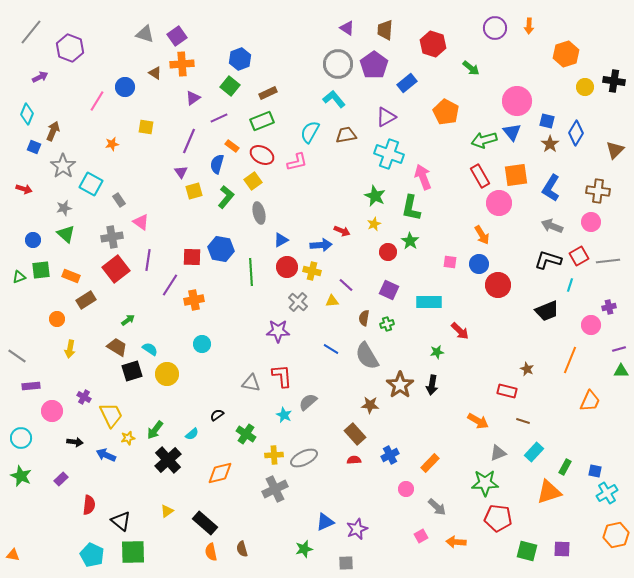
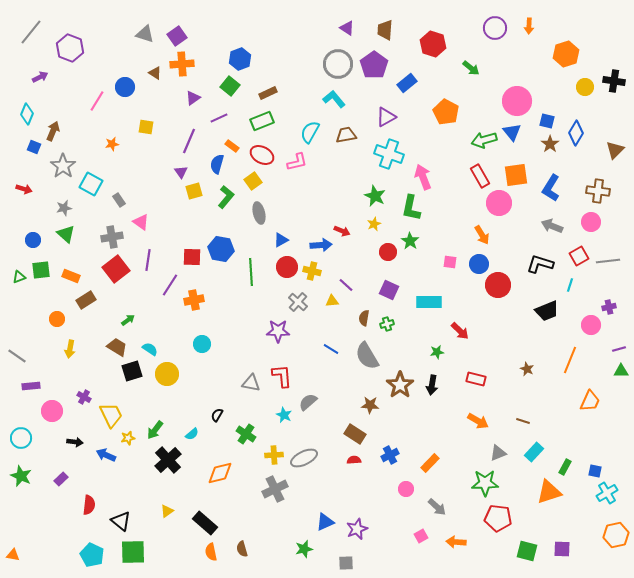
black L-shape at (548, 260): moved 8 px left, 4 px down
red rectangle at (507, 391): moved 31 px left, 12 px up
black semicircle at (217, 415): rotated 24 degrees counterclockwise
brown rectangle at (355, 434): rotated 15 degrees counterclockwise
